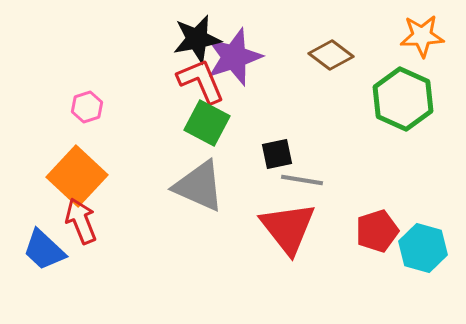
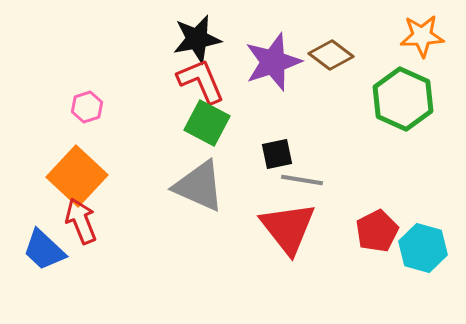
purple star: moved 39 px right, 5 px down
red pentagon: rotated 9 degrees counterclockwise
